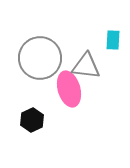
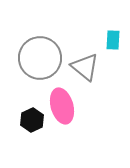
gray triangle: moved 1 px left, 1 px down; rotated 32 degrees clockwise
pink ellipse: moved 7 px left, 17 px down
